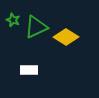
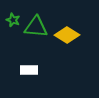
green triangle: rotated 30 degrees clockwise
yellow diamond: moved 1 px right, 2 px up
